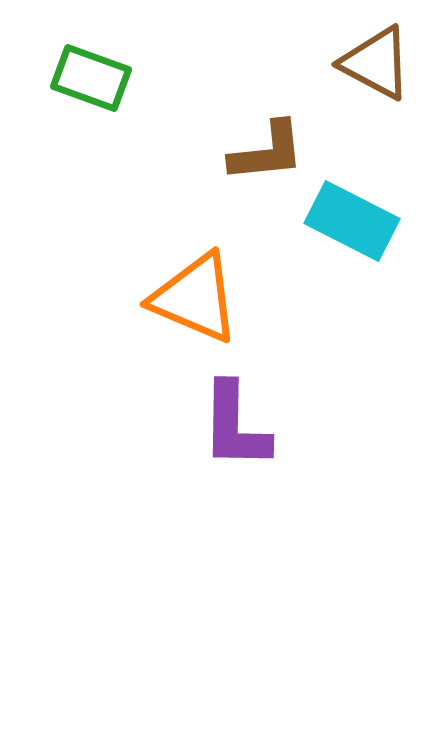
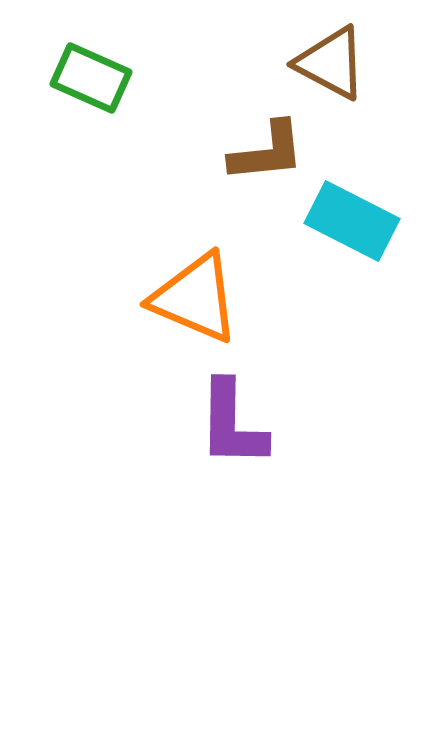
brown triangle: moved 45 px left
green rectangle: rotated 4 degrees clockwise
purple L-shape: moved 3 px left, 2 px up
